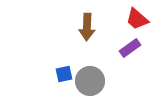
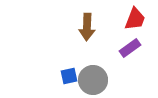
red trapezoid: moved 2 px left; rotated 110 degrees counterclockwise
blue square: moved 5 px right, 2 px down
gray circle: moved 3 px right, 1 px up
